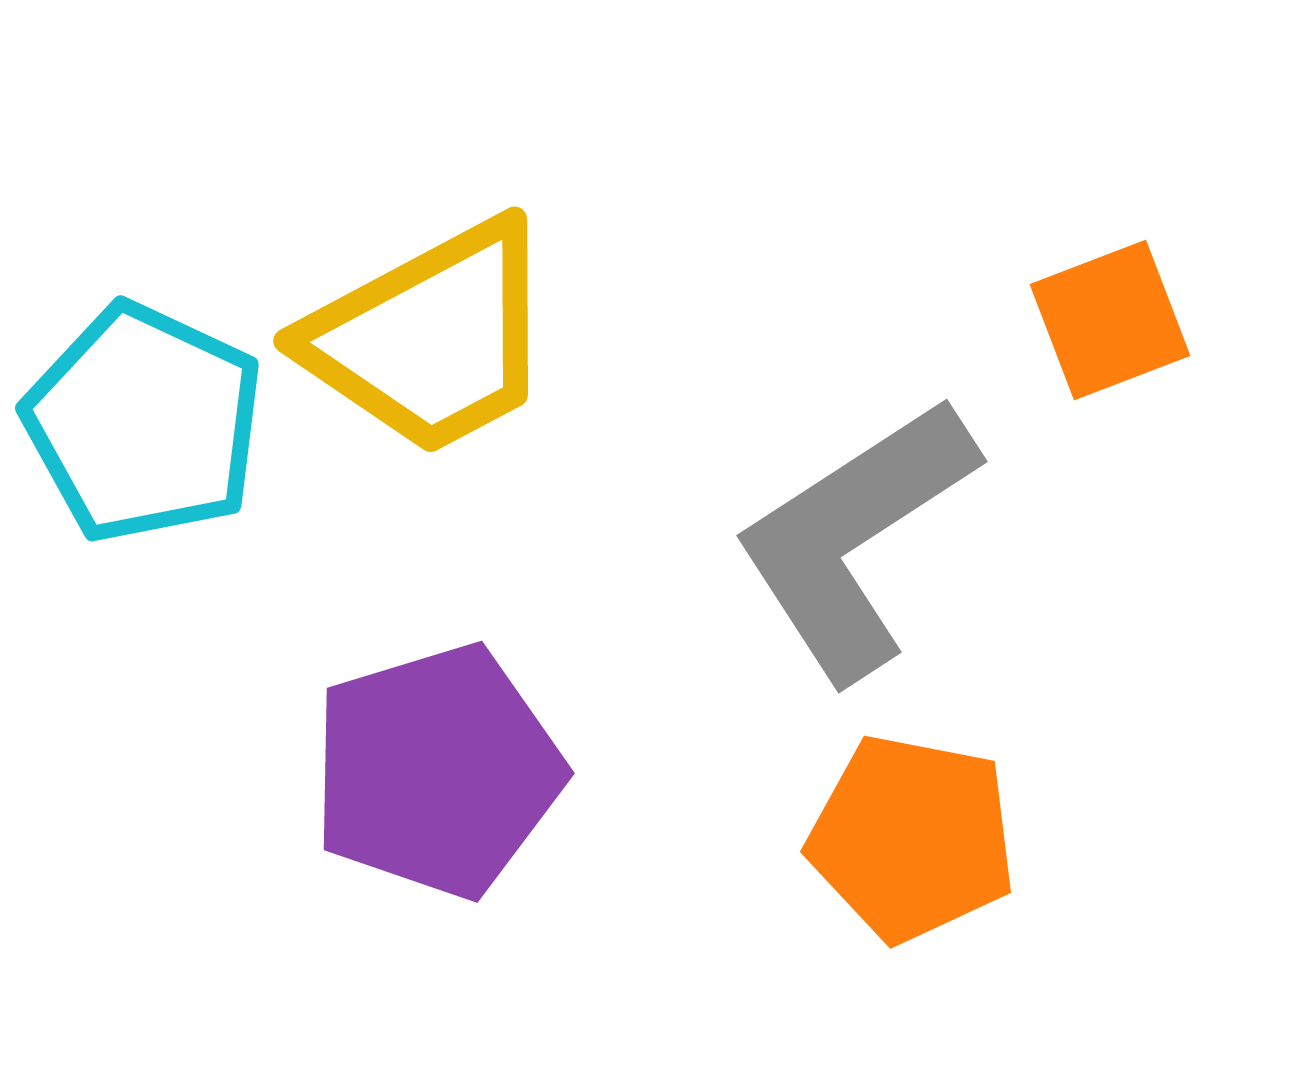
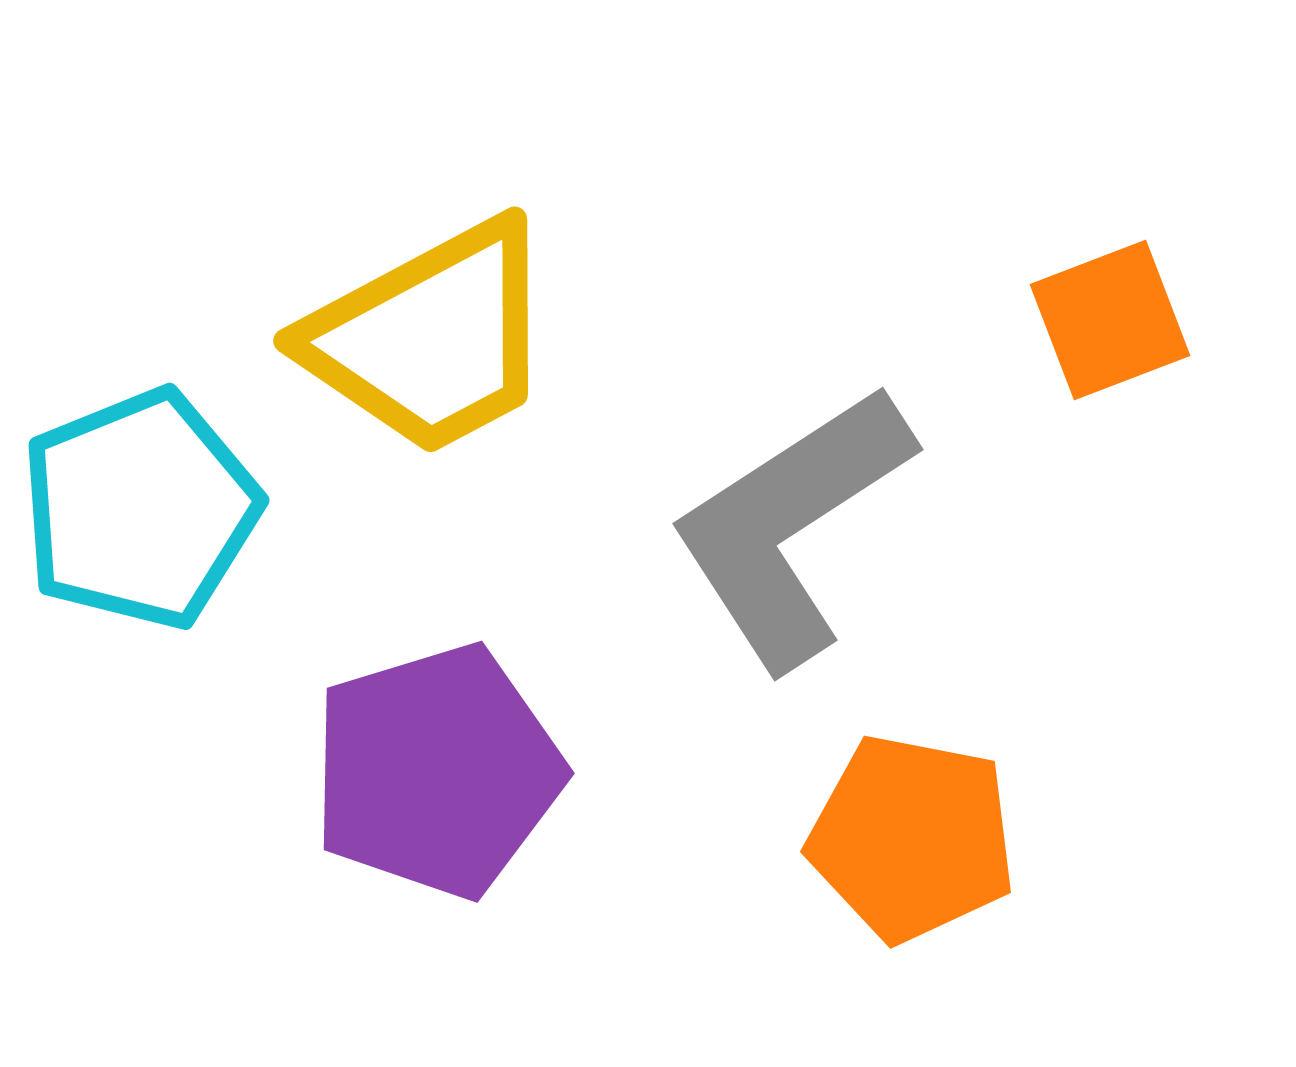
cyan pentagon: moved 4 px left, 86 px down; rotated 25 degrees clockwise
gray L-shape: moved 64 px left, 12 px up
